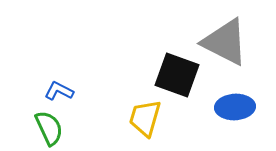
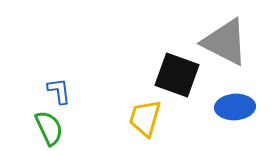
blue L-shape: rotated 56 degrees clockwise
